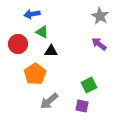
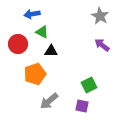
purple arrow: moved 3 px right, 1 px down
orange pentagon: rotated 15 degrees clockwise
